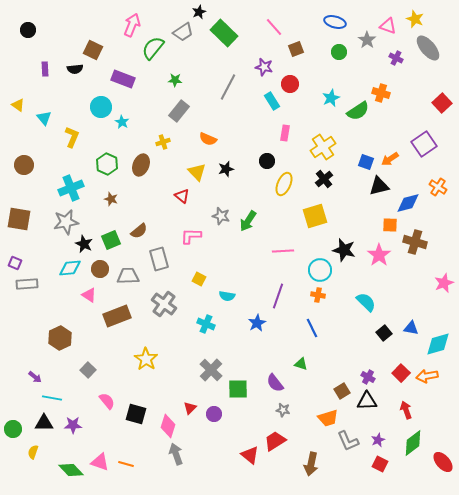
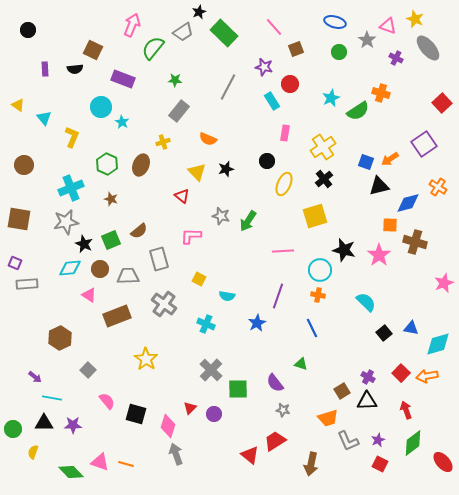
green diamond at (71, 470): moved 2 px down
